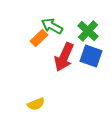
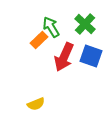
green arrow: moved 1 px left, 1 px down; rotated 30 degrees clockwise
green cross: moved 3 px left, 7 px up
orange rectangle: moved 2 px down
